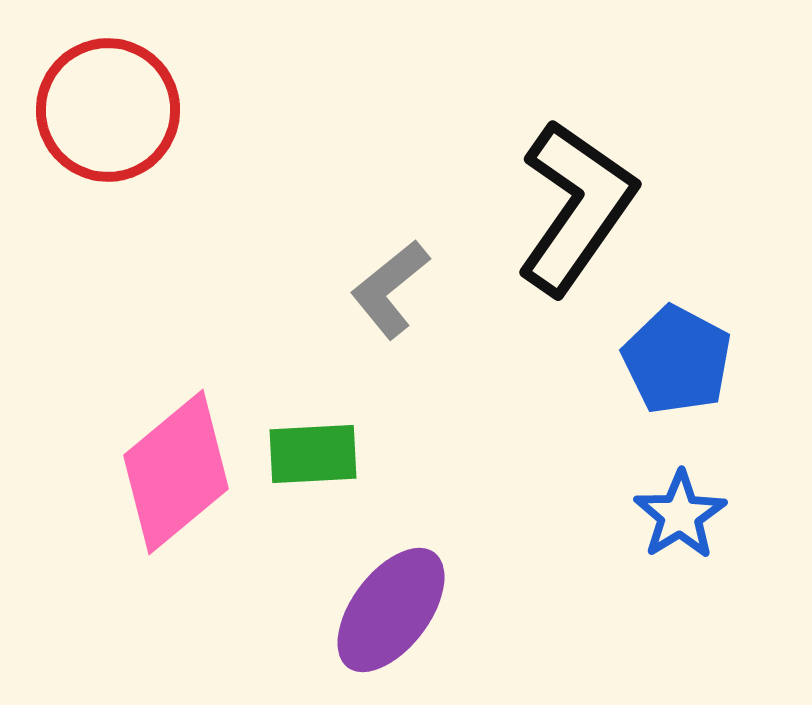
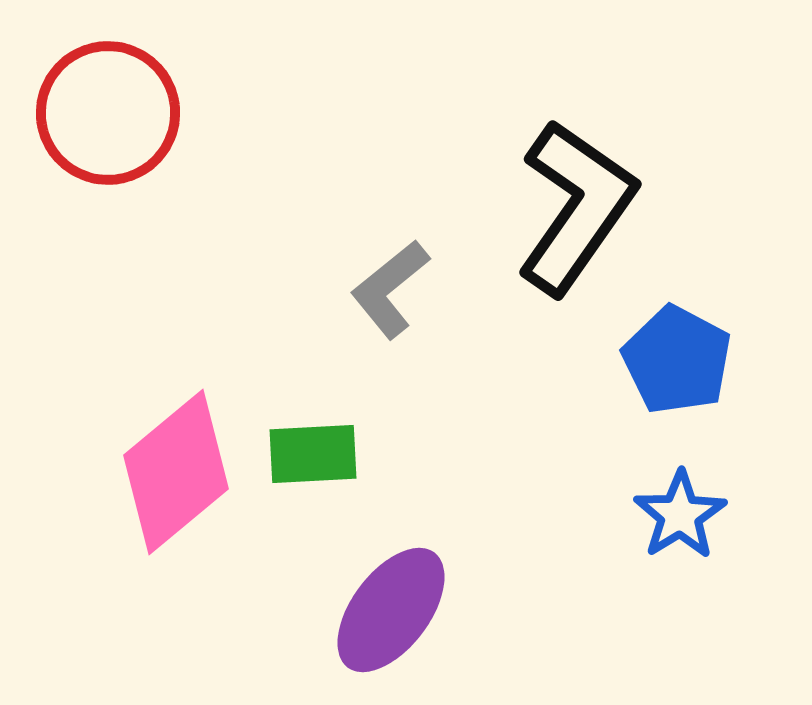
red circle: moved 3 px down
